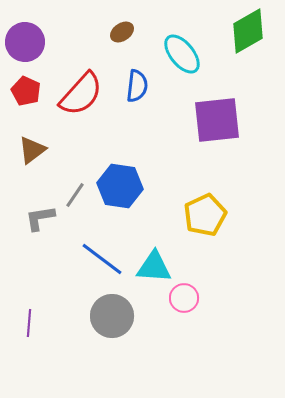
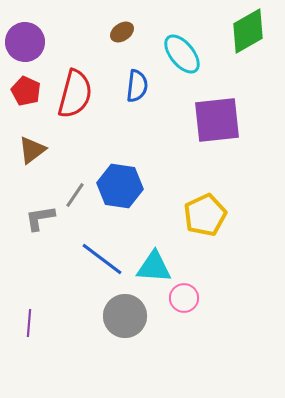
red semicircle: moved 6 px left; rotated 27 degrees counterclockwise
gray circle: moved 13 px right
